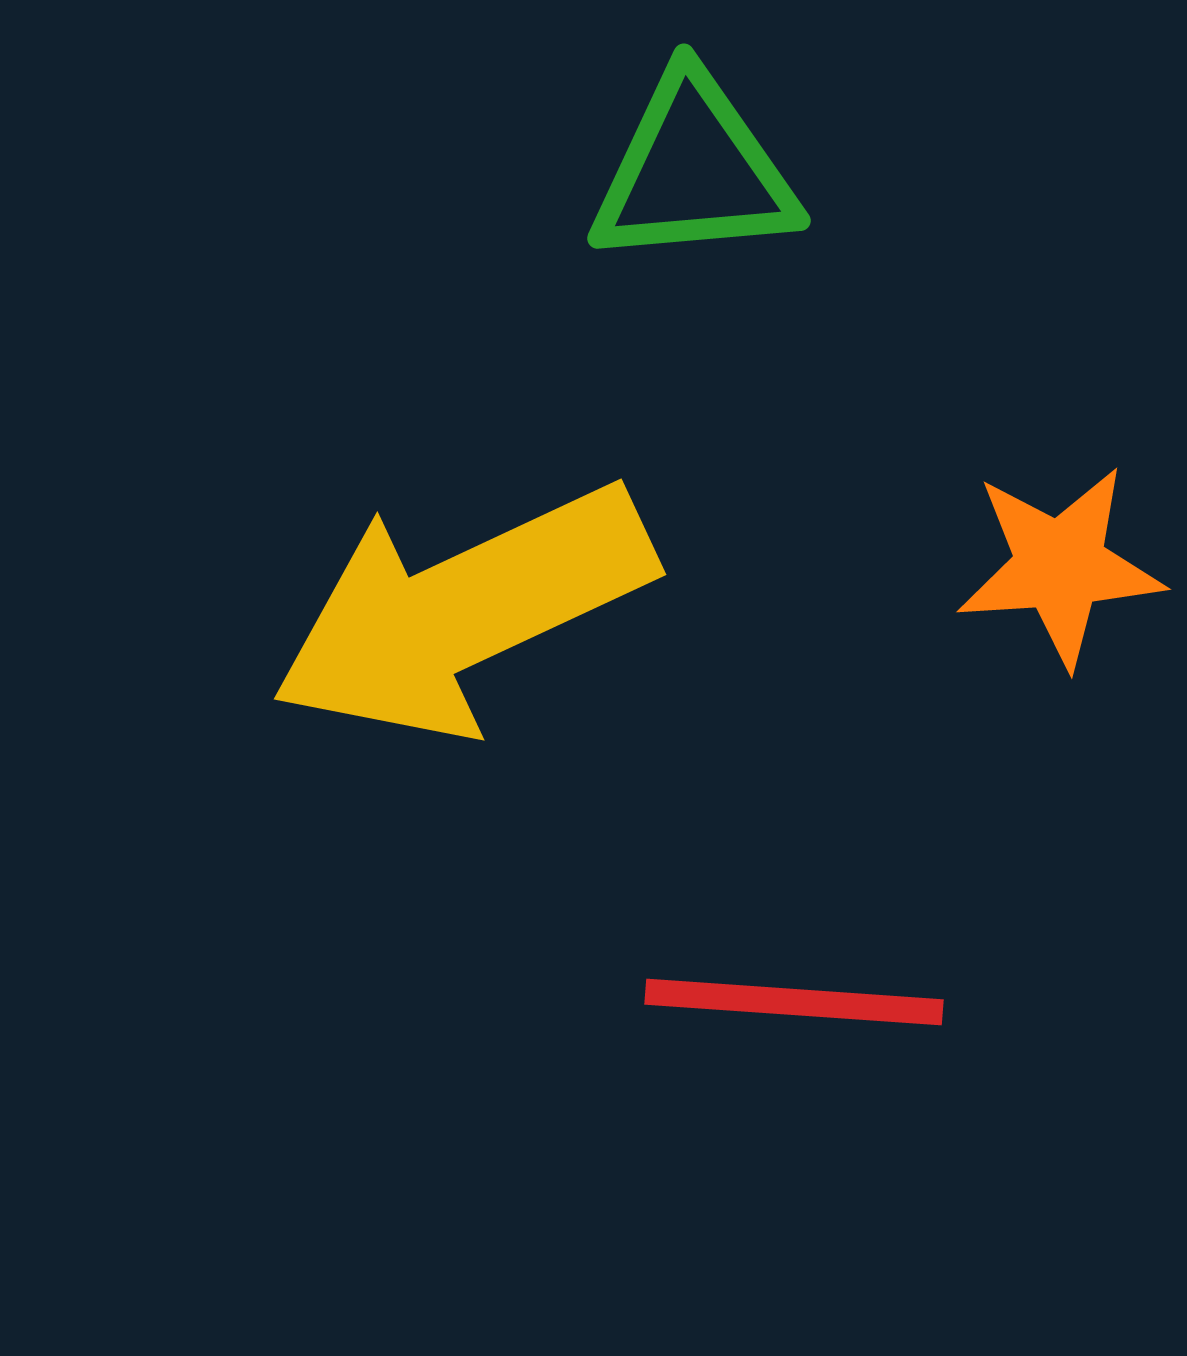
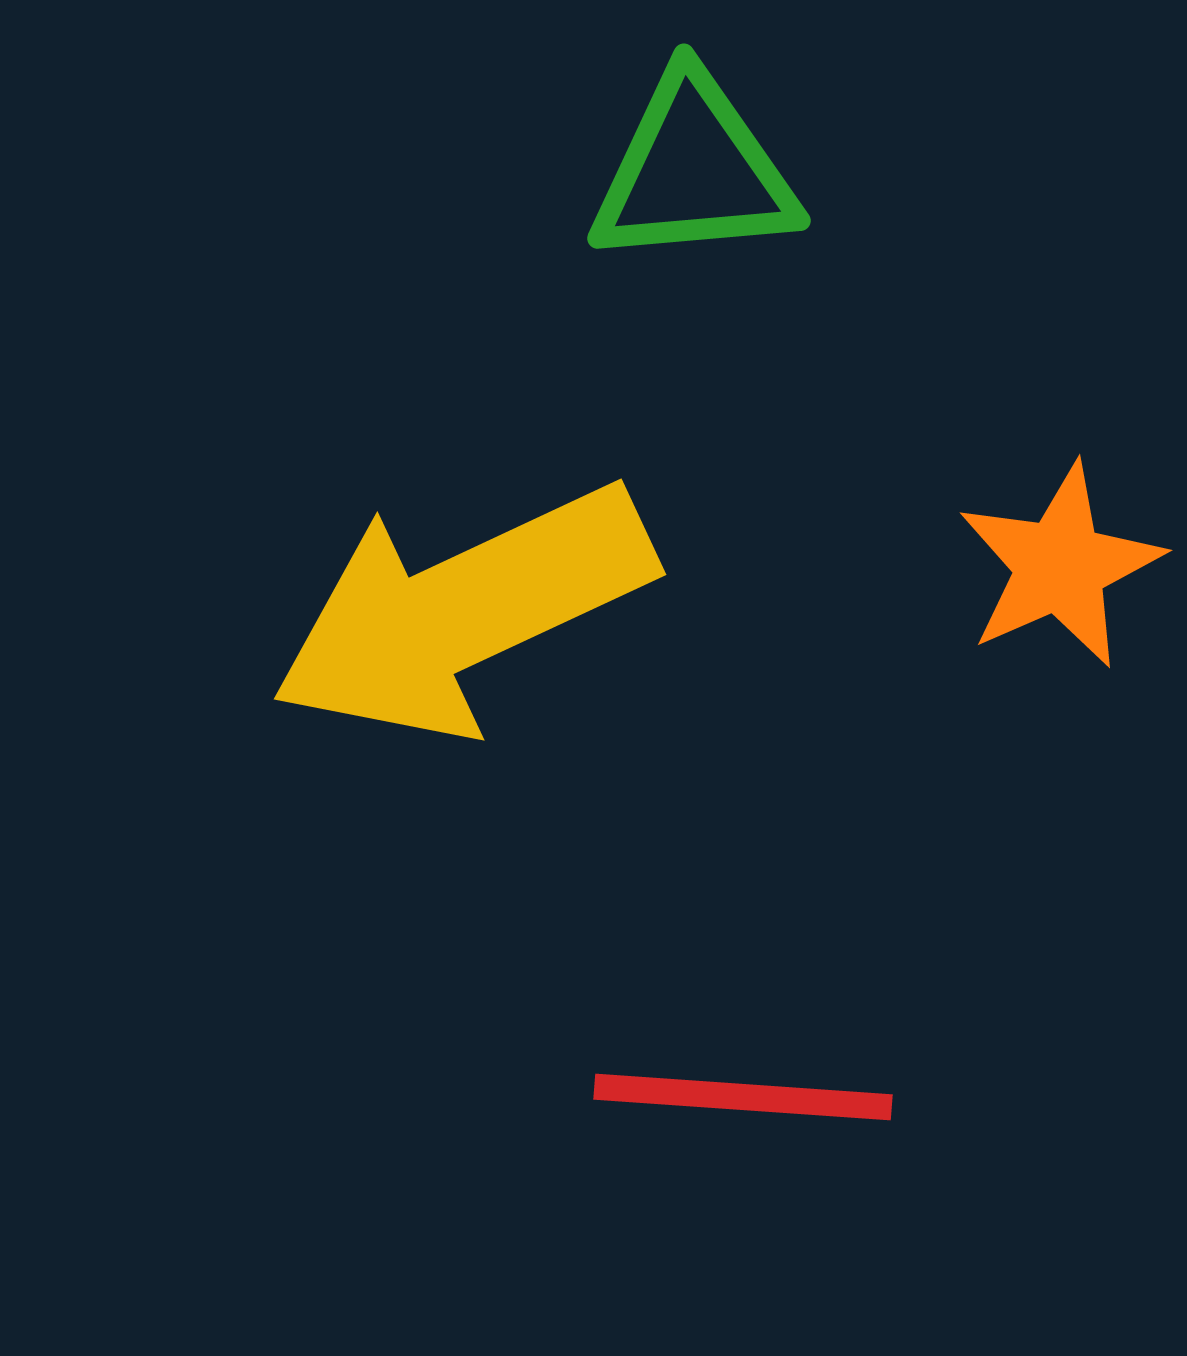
orange star: rotated 20 degrees counterclockwise
red line: moved 51 px left, 95 px down
